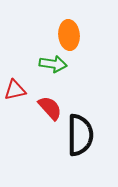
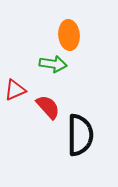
red triangle: rotated 10 degrees counterclockwise
red semicircle: moved 2 px left, 1 px up
